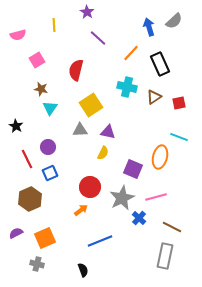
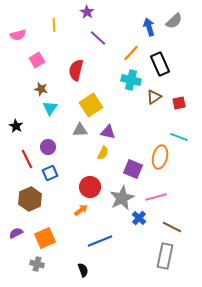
cyan cross: moved 4 px right, 7 px up
